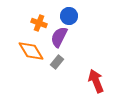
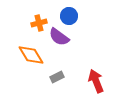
orange cross: rotated 35 degrees counterclockwise
purple semicircle: rotated 80 degrees counterclockwise
orange diamond: moved 4 px down
gray rectangle: moved 15 px down; rotated 24 degrees clockwise
